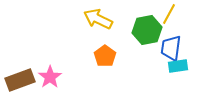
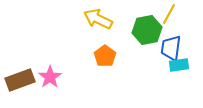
cyan rectangle: moved 1 px right, 1 px up
